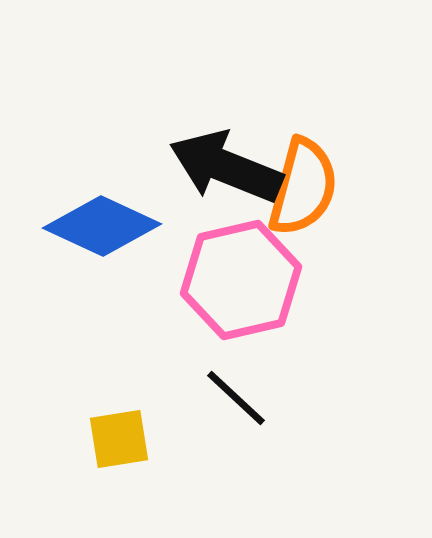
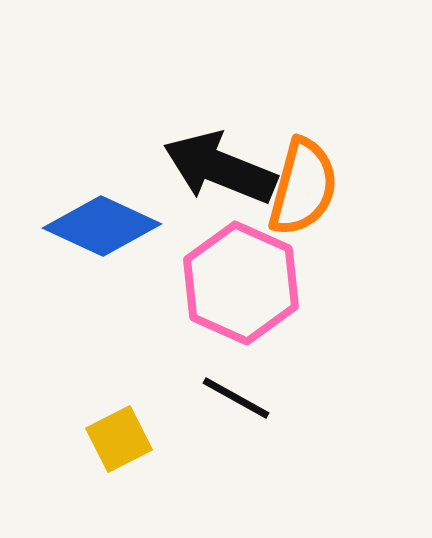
black arrow: moved 6 px left, 1 px down
pink hexagon: moved 3 px down; rotated 23 degrees counterclockwise
black line: rotated 14 degrees counterclockwise
yellow square: rotated 18 degrees counterclockwise
